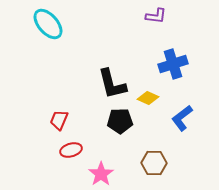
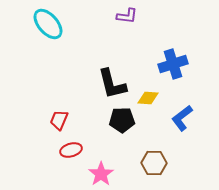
purple L-shape: moved 29 px left
yellow diamond: rotated 20 degrees counterclockwise
black pentagon: moved 2 px right, 1 px up
